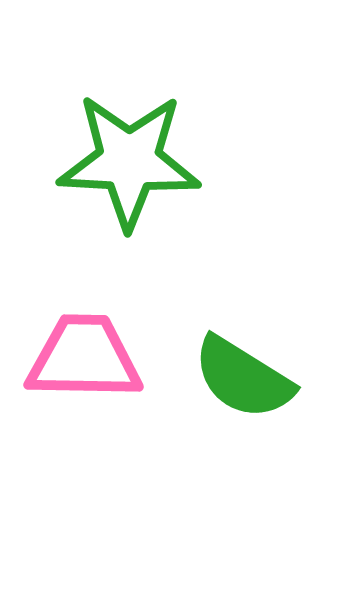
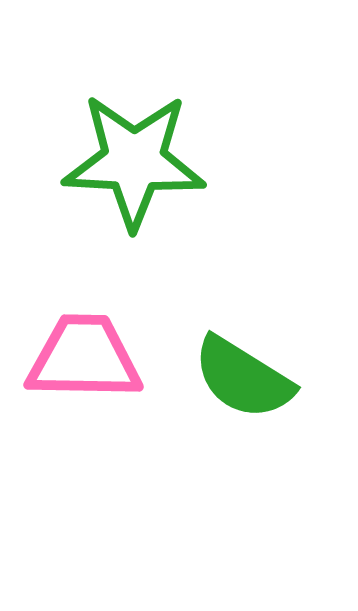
green star: moved 5 px right
